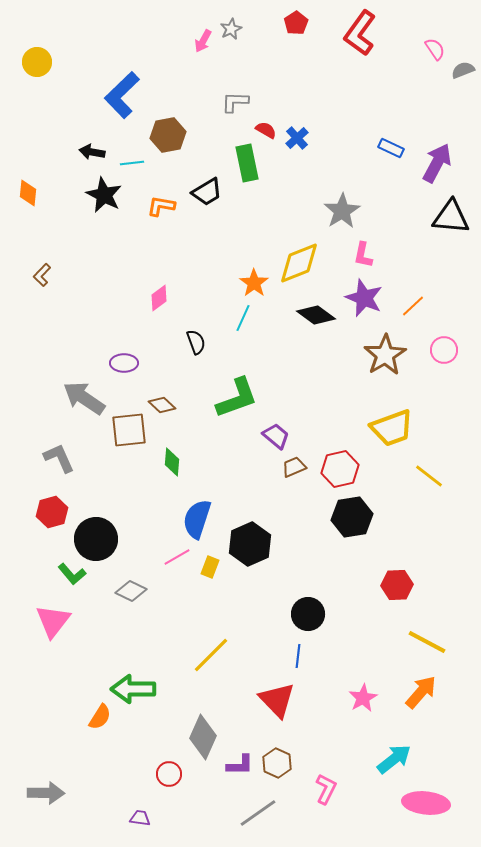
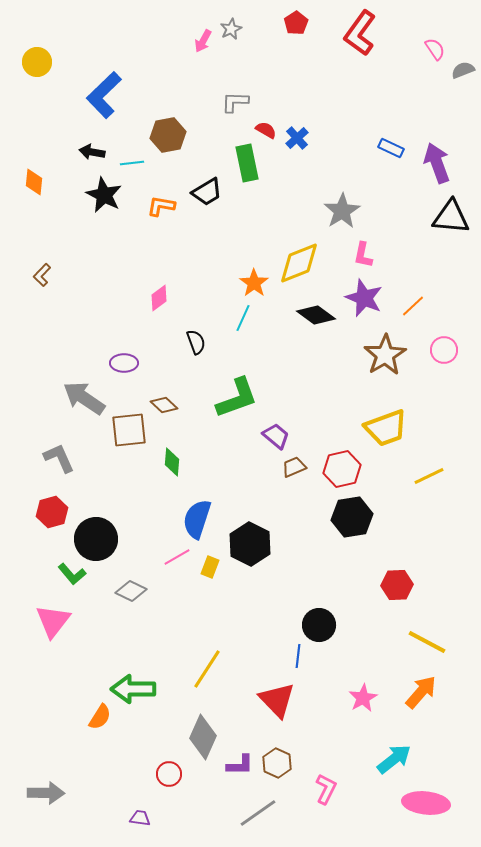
blue L-shape at (122, 95): moved 18 px left
purple arrow at (437, 163): rotated 48 degrees counterclockwise
orange diamond at (28, 193): moved 6 px right, 11 px up
brown diamond at (162, 405): moved 2 px right
yellow trapezoid at (392, 428): moved 6 px left
red hexagon at (340, 469): moved 2 px right
yellow line at (429, 476): rotated 64 degrees counterclockwise
black hexagon at (250, 544): rotated 9 degrees counterclockwise
black circle at (308, 614): moved 11 px right, 11 px down
yellow line at (211, 655): moved 4 px left, 14 px down; rotated 12 degrees counterclockwise
